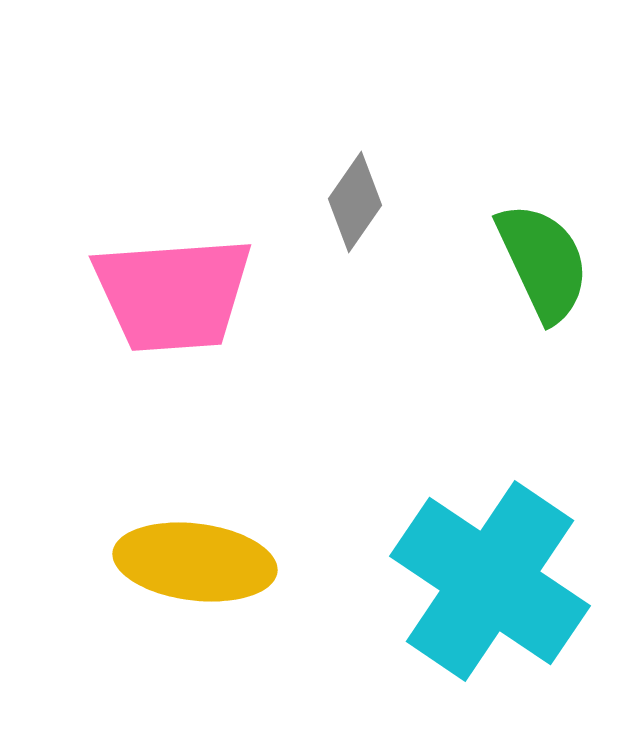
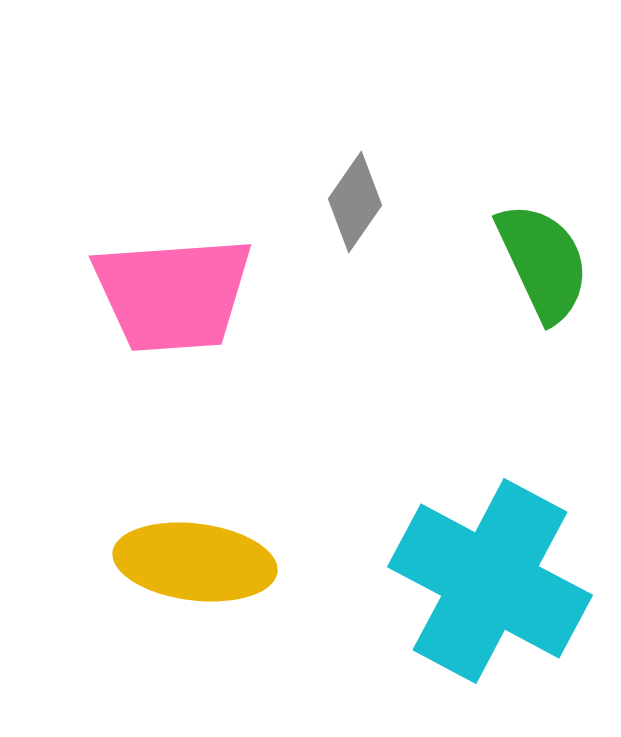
cyan cross: rotated 6 degrees counterclockwise
